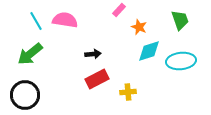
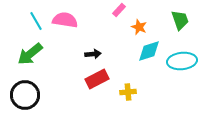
cyan ellipse: moved 1 px right
